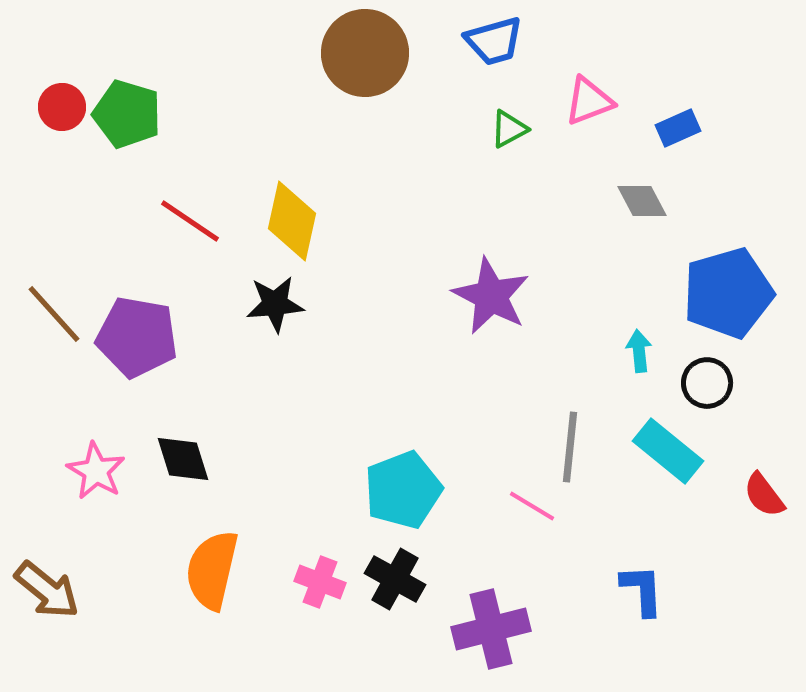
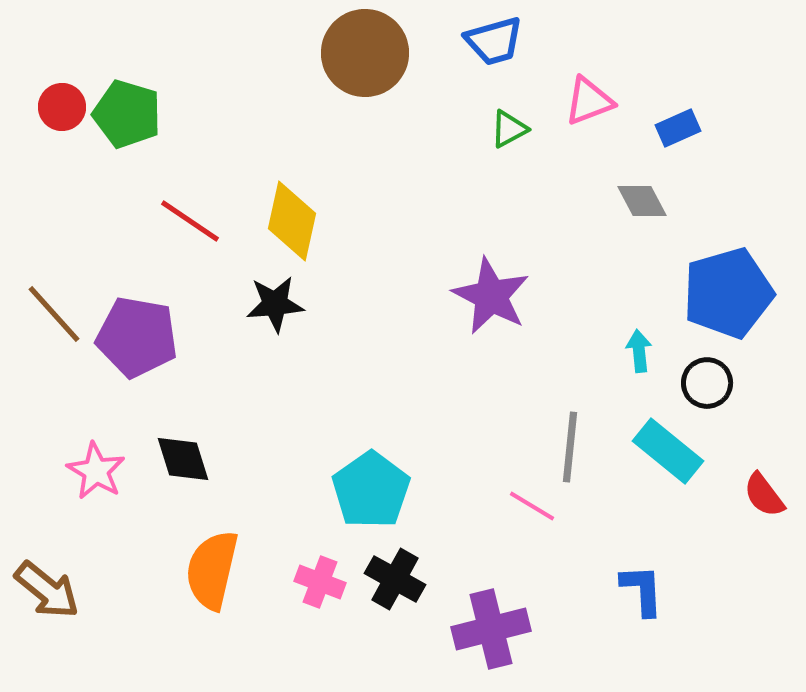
cyan pentagon: moved 32 px left; rotated 14 degrees counterclockwise
